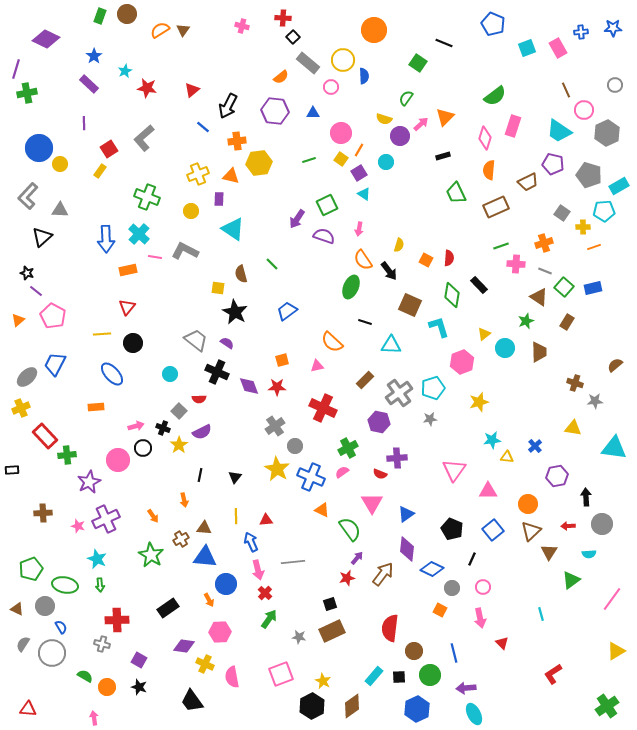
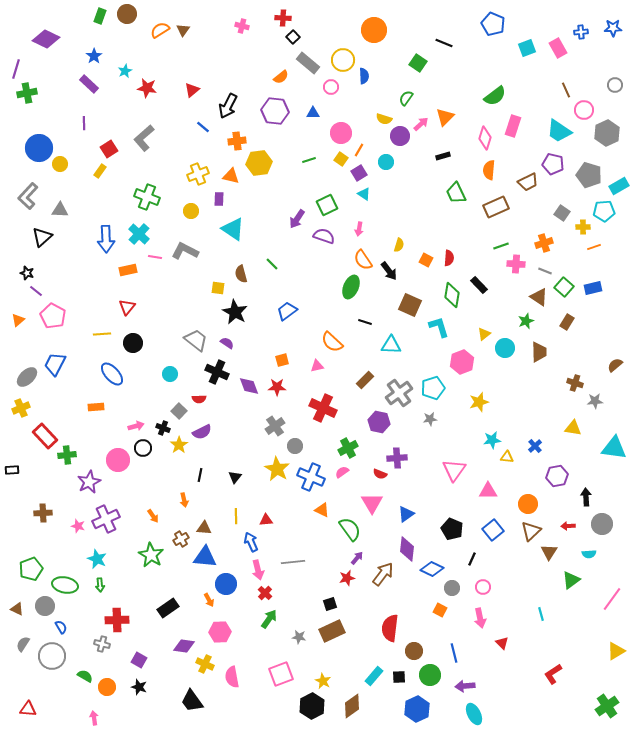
gray circle at (52, 653): moved 3 px down
purple arrow at (466, 688): moved 1 px left, 2 px up
